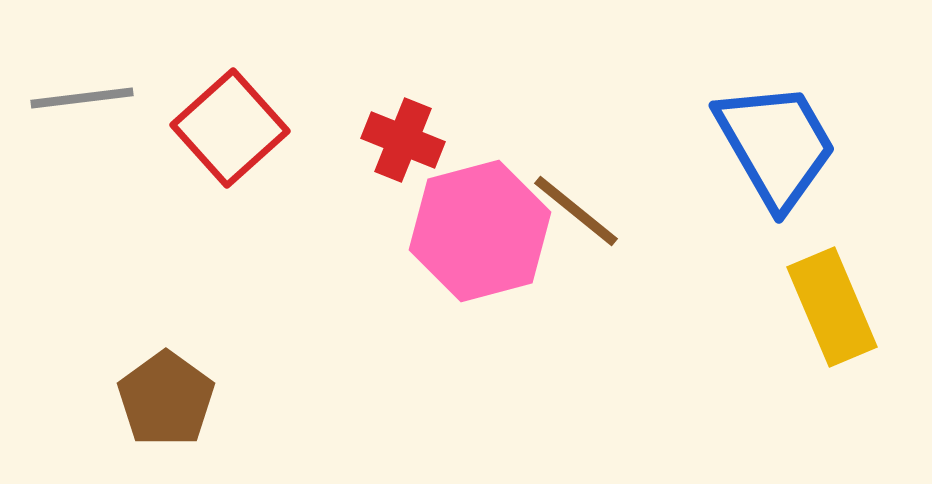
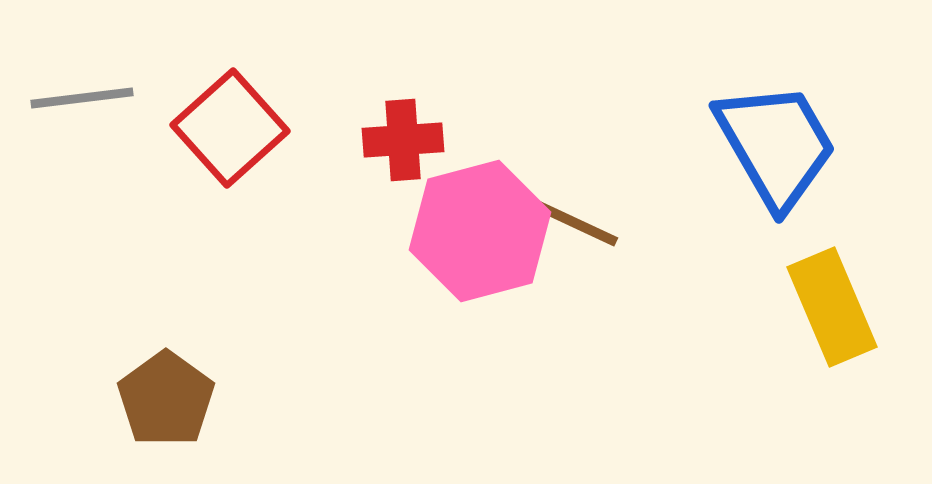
red cross: rotated 26 degrees counterclockwise
brown line: moved 5 px left, 10 px down; rotated 14 degrees counterclockwise
